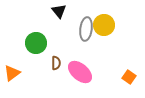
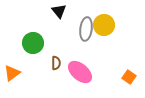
green circle: moved 3 px left
